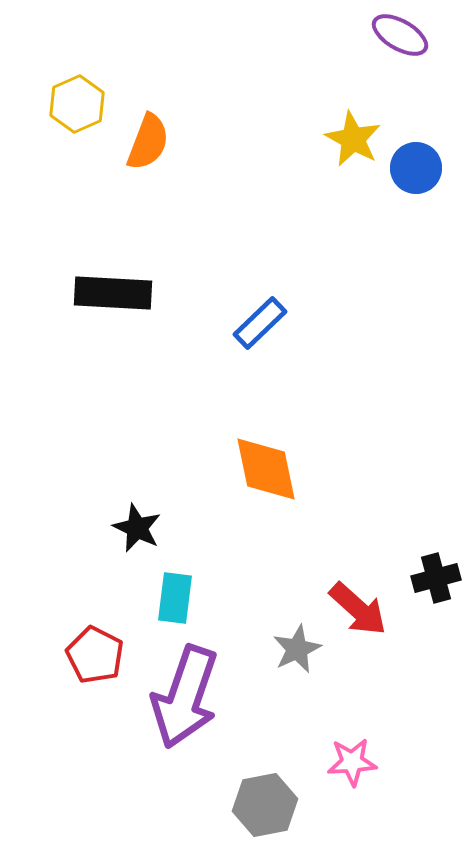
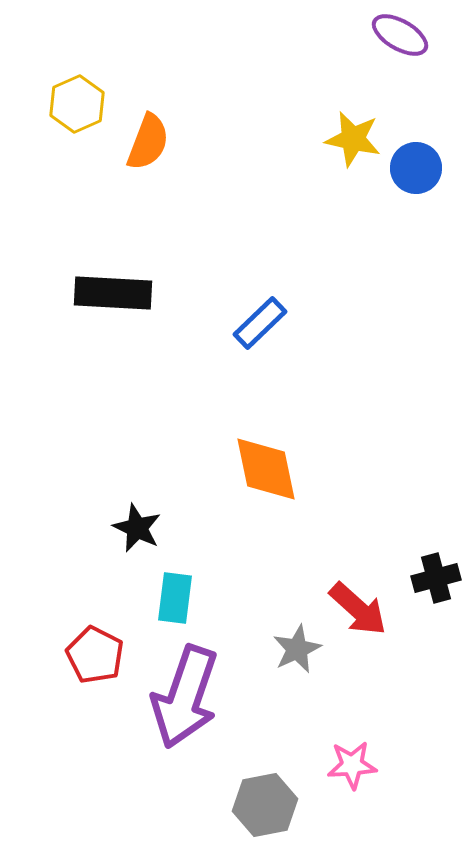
yellow star: rotated 16 degrees counterclockwise
pink star: moved 3 px down
